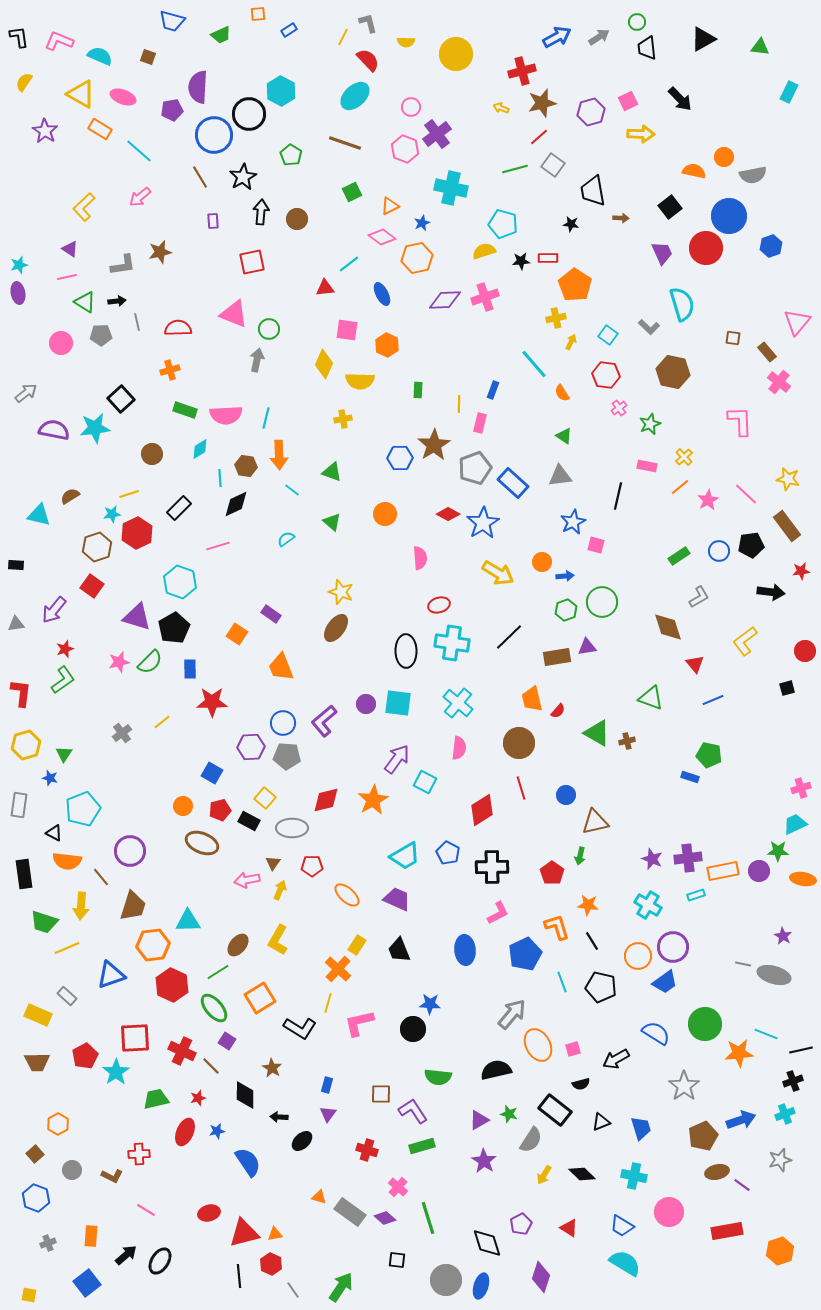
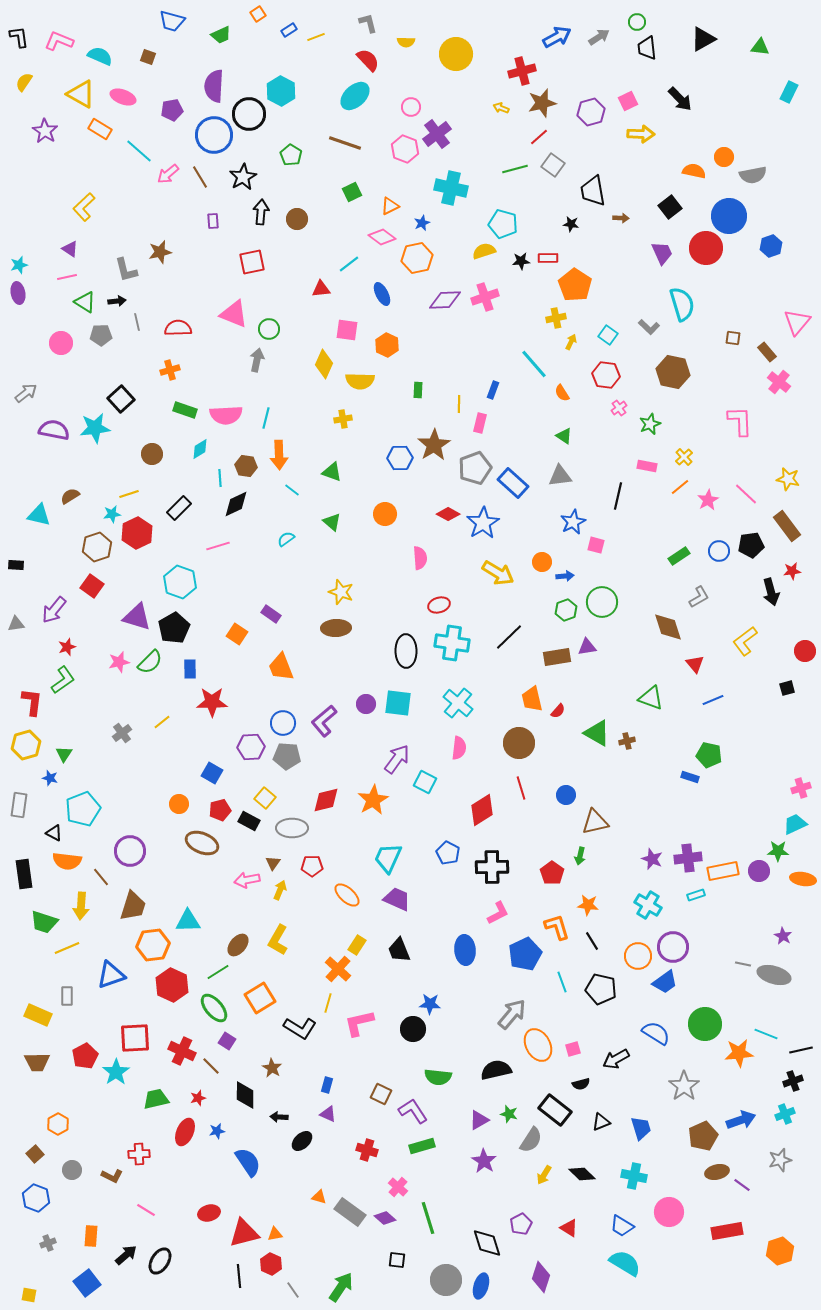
orange square at (258, 14): rotated 28 degrees counterclockwise
yellow line at (343, 37): moved 27 px left; rotated 42 degrees clockwise
purple semicircle at (198, 87): moved 16 px right, 1 px up
pink arrow at (140, 197): moved 28 px right, 23 px up
gray L-shape at (123, 265): moved 3 px right, 5 px down; rotated 84 degrees clockwise
red triangle at (325, 288): moved 4 px left, 1 px down
red star at (801, 571): moved 9 px left
black arrow at (771, 592): rotated 68 degrees clockwise
brown ellipse at (336, 628): rotated 52 degrees clockwise
red star at (65, 649): moved 2 px right, 2 px up
red L-shape at (21, 693): moved 11 px right, 9 px down
orange circle at (183, 806): moved 4 px left, 2 px up
cyan trapezoid at (405, 856): moved 17 px left, 2 px down; rotated 144 degrees clockwise
black pentagon at (601, 987): moved 2 px down
gray rectangle at (67, 996): rotated 48 degrees clockwise
brown square at (381, 1094): rotated 25 degrees clockwise
purple triangle at (328, 1114): rotated 42 degrees counterclockwise
